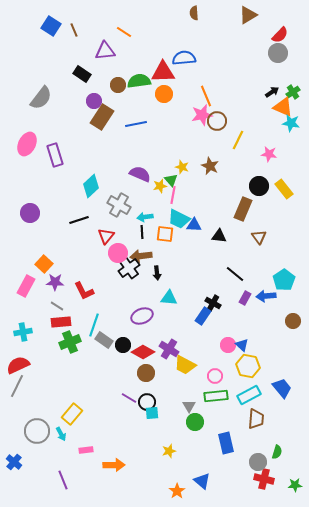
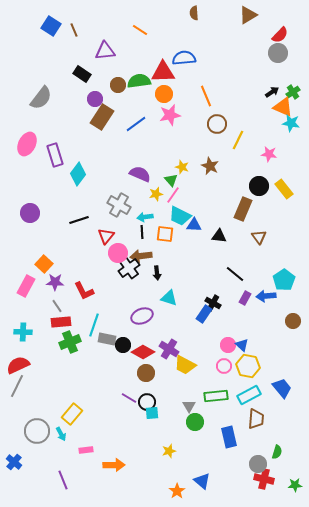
orange line at (124, 32): moved 16 px right, 2 px up
purple circle at (94, 101): moved 1 px right, 2 px up
pink star at (202, 115): moved 32 px left
brown circle at (217, 121): moved 3 px down
blue line at (136, 124): rotated 25 degrees counterclockwise
cyan diamond at (91, 186): moved 13 px left, 12 px up; rotated 10 degrees counterclockwise
yellow star at (160, 186): moved 4 px left, 8 px down
pink line at (173, 195): rotated 24 degrees clockwise
cyan trapezoid at (179, 219): moved 1 px right, 3 px up
cyan triangle at (169, 298): rotated 12 degrees clockwise
gray line at (57, 306): rotated 24 degrees clockwise
blue rectangle at (203, 316): moved 1 px right, 2 px up
cyan cross at (23, 332): rotated 12 degrees clockwise
gray rectangle at (104, 340): moved 3 px right, 1 px up; rotated 24 degrees counterclockwise
pink circle at (215, 376): moved 9 px right, 10 px up
blue rectangle at (226, 443): moved 3 px right, 6 px up
gray circle at (258, 462): moved 2 px down
